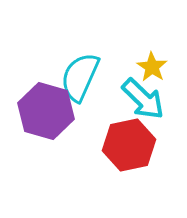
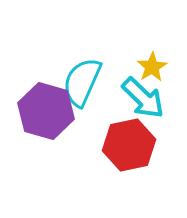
yellow star: rotated 8 degrees clockwise
cyan semicircle: moved 2 px right, 5 px down
cyan arrow: moved 1 px up
